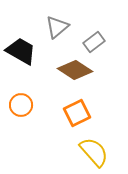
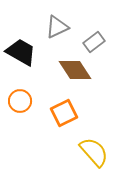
gray triangle: rotated 15 degrees clockwise
black trapezoid: moved 1 px down
brown diamond: rotated 24 degrees clockwise
orange circle: moved 1 px left, 4 px up
orange square: moved 13 px left
